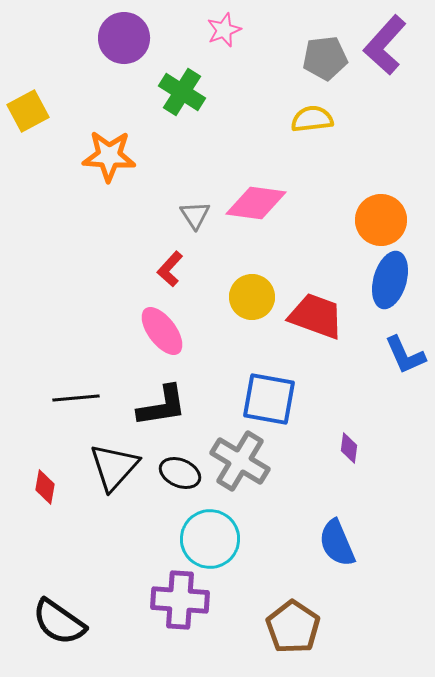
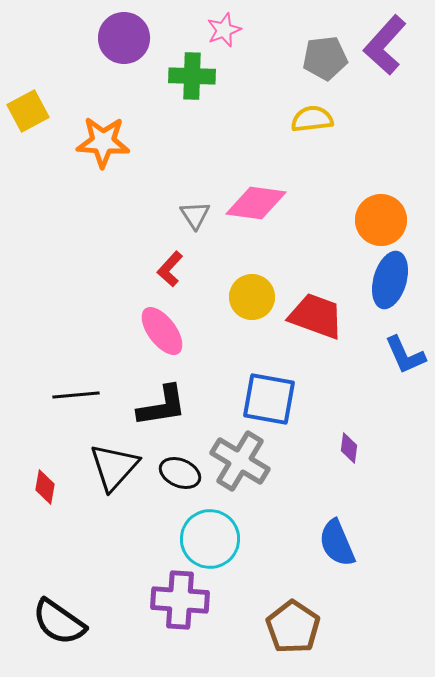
green cross: moved 10 px right, 16 px up; rotated 30 degrees counterclockwise
orange star: moved 6 px left, 14 px up
black line: moved 3 px up
